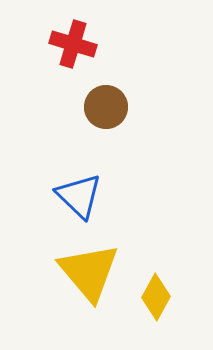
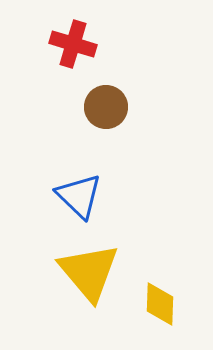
yellow diamond: moved 4 px right, 7 px down; rotated 27 degrees counterclockwise
